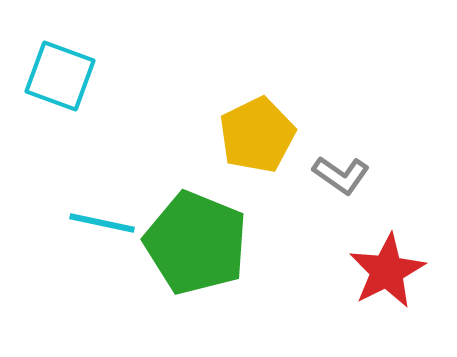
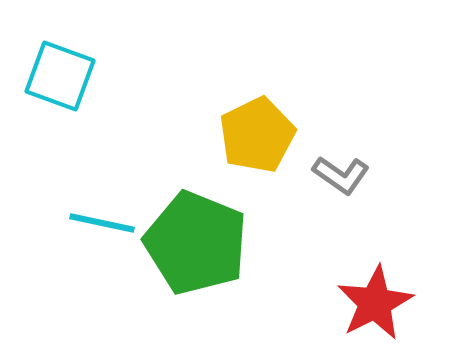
red star: moved 12 px left, 32 px down
